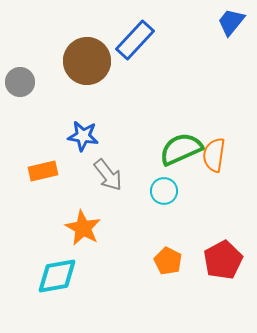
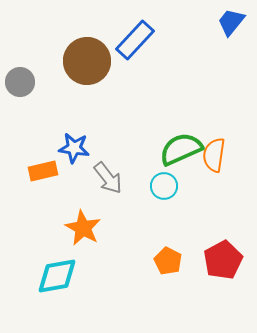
blue star: moved 9 px left, 12 px down
gray arrow: moved 3 px down
cyan circle: moved 5 px up
